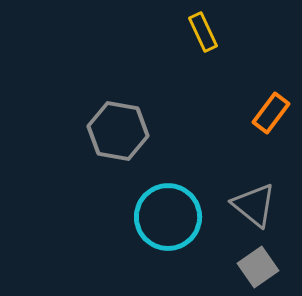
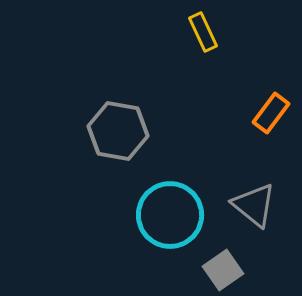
cyan circle: moved 2 px right, 2 px up
gray square: moved 35 px left, 3 px down
